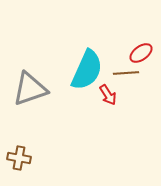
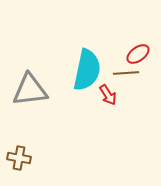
red ellipse: moved 3 px left, 1 px down
cyan semicircle: rotated 12 degrees counterclockwise
gray triangle: moved 1 px down; rotated 12 degrees clockwise
